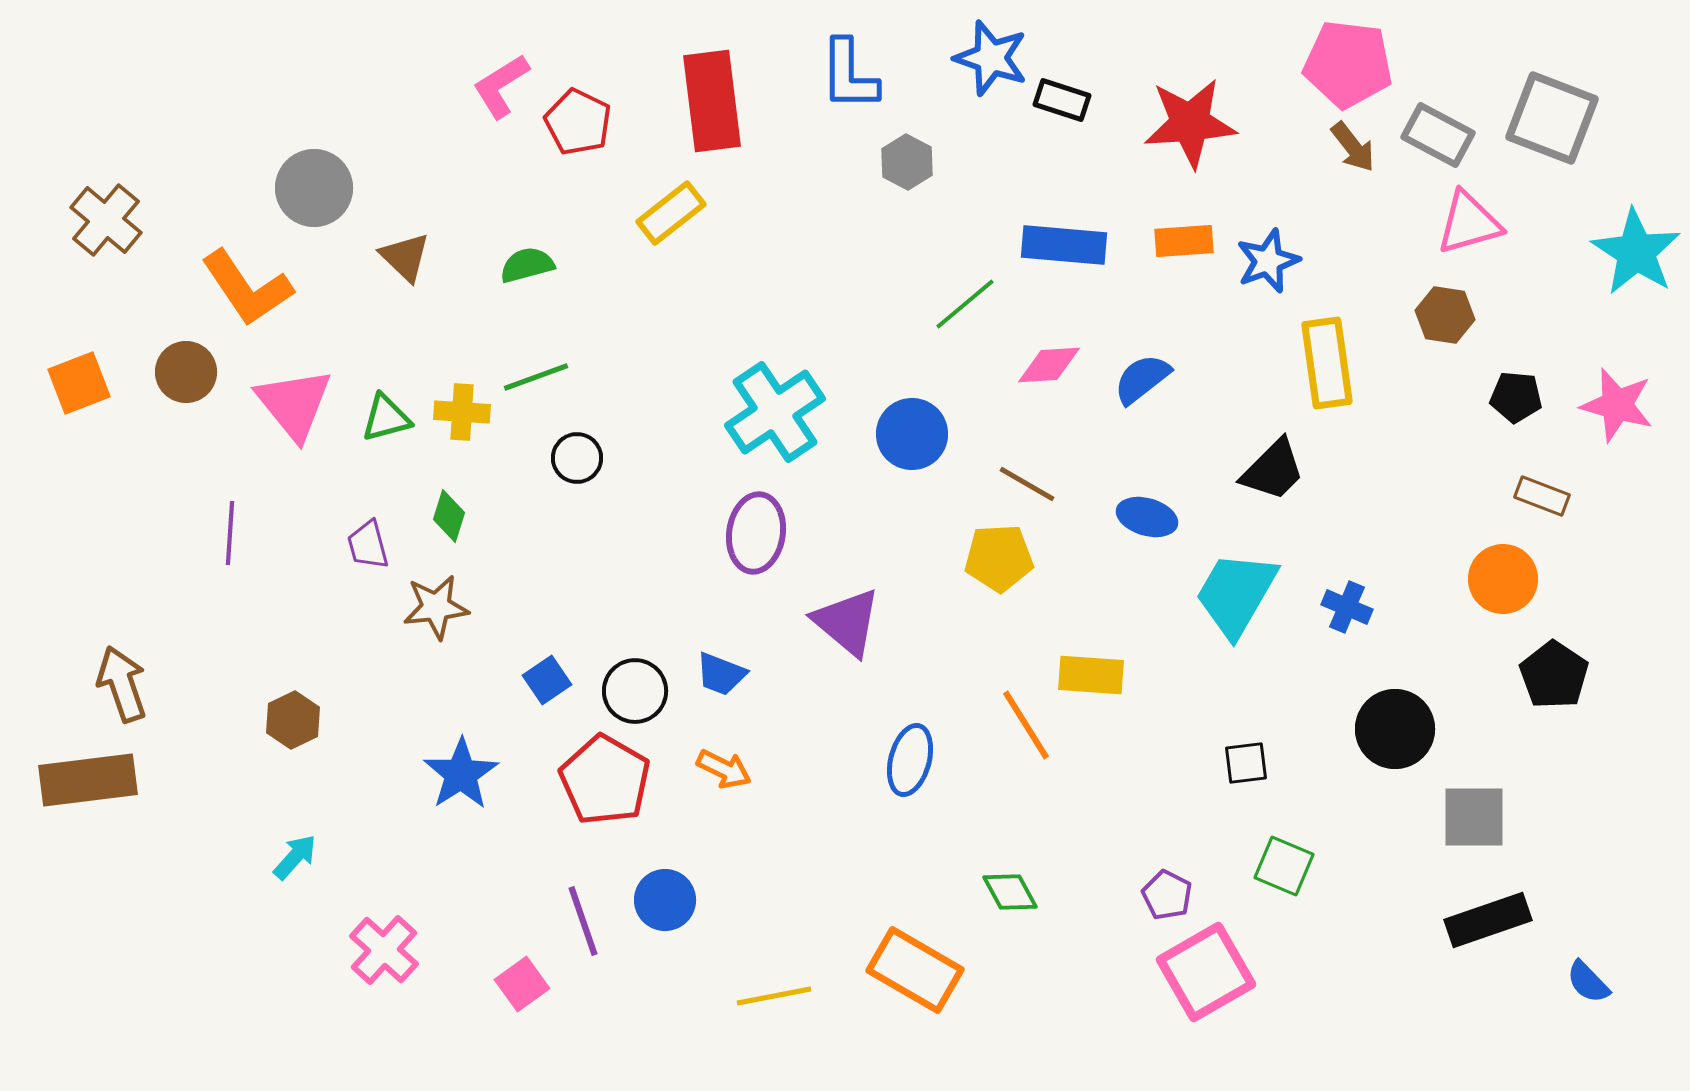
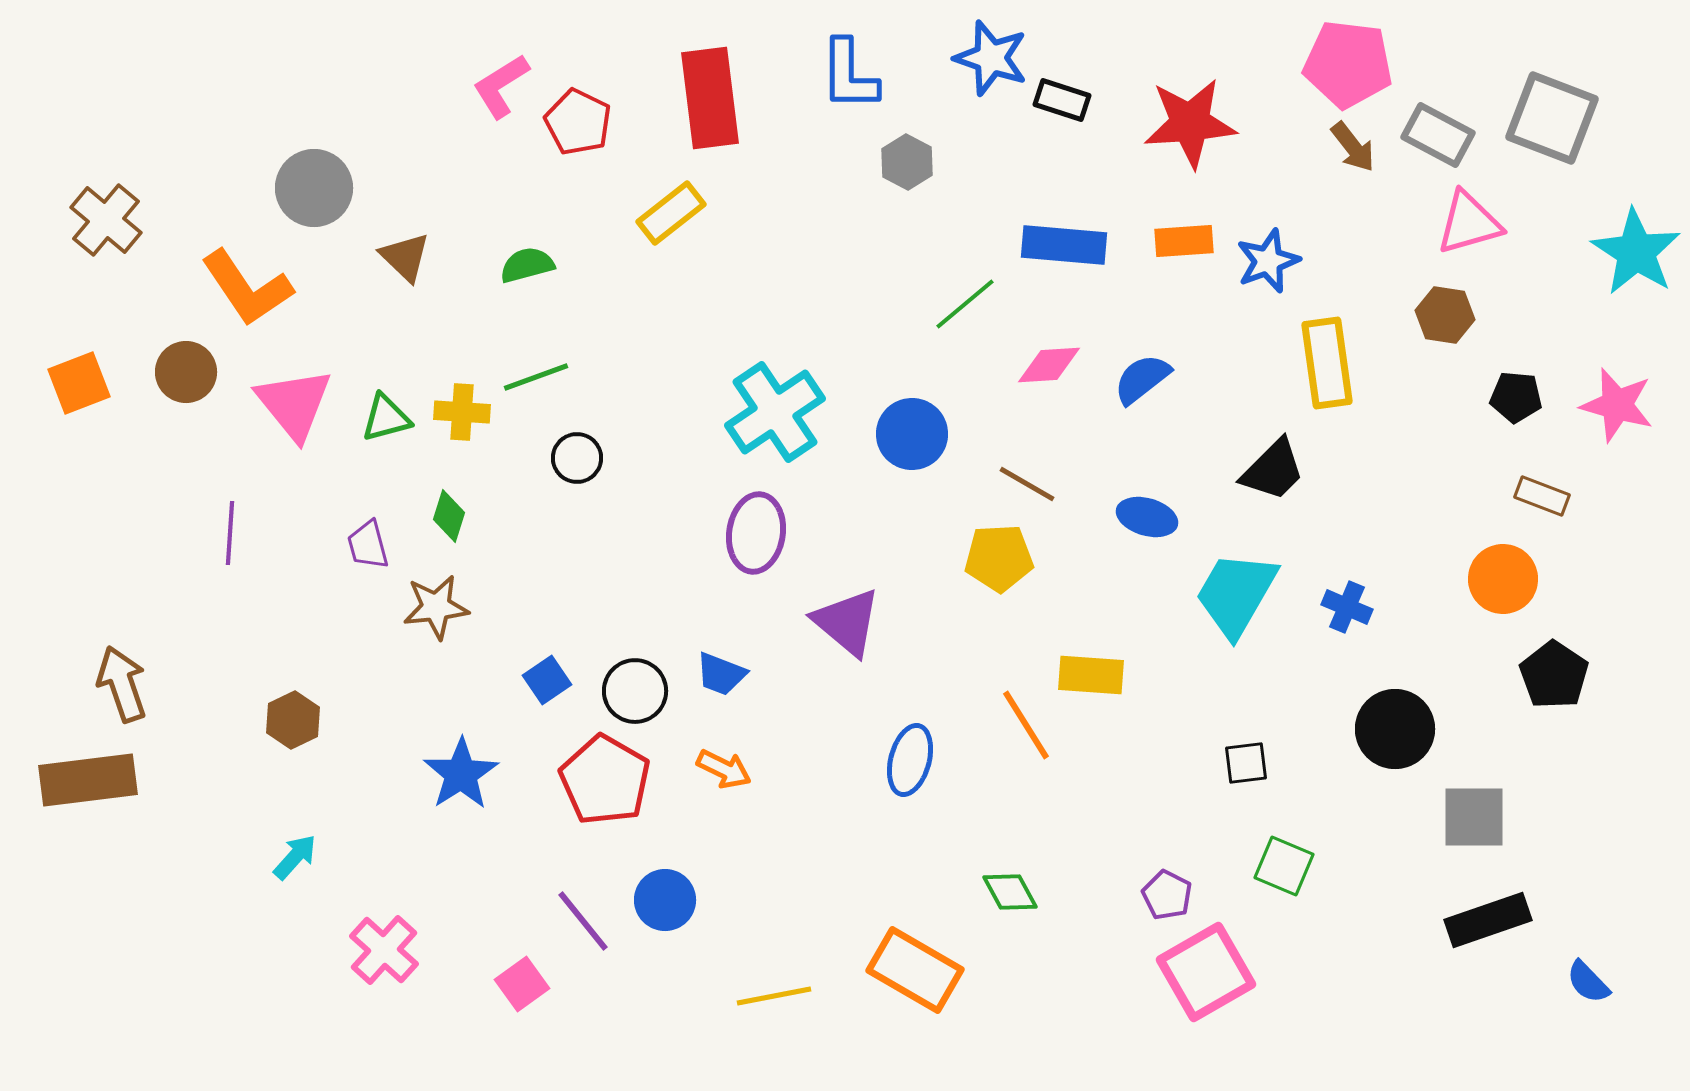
red rectangle at (712, 101): moved 2 px left, 3 px up
purple line at (583, 921): rotated 20 degrees counterclockwise
